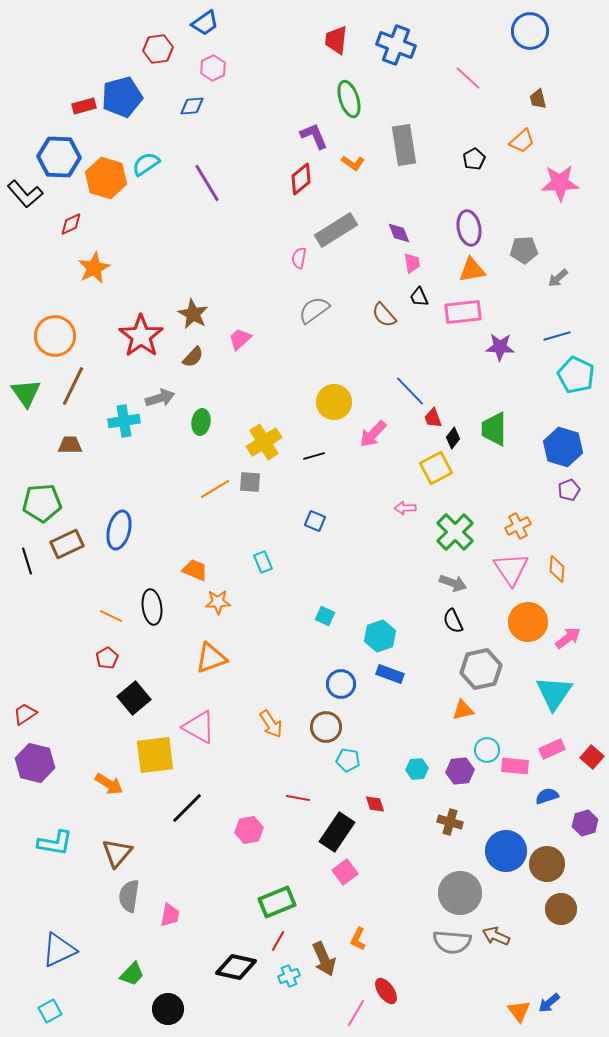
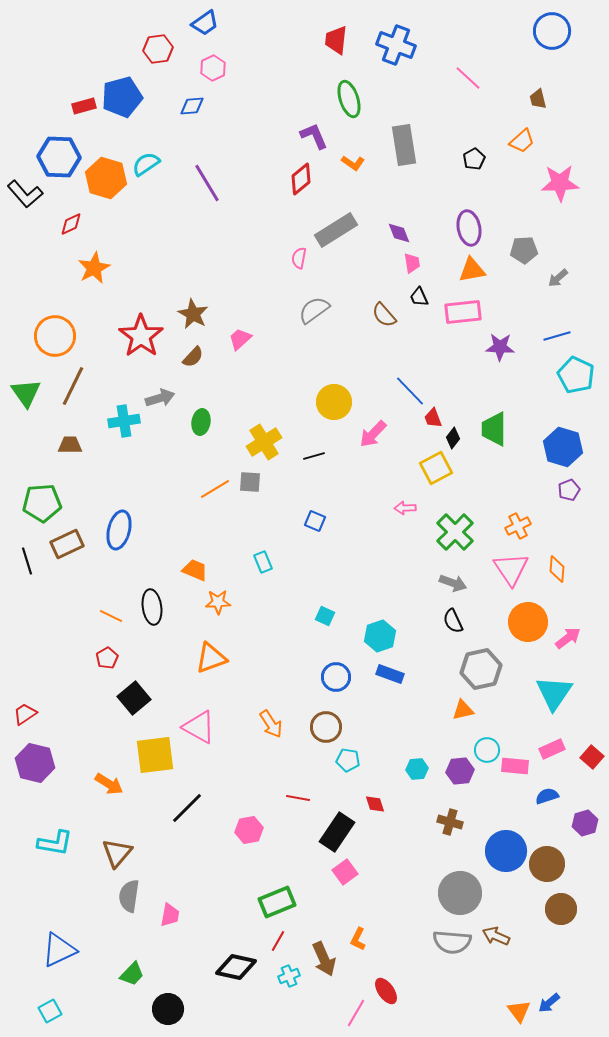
blue circle at (530, 31): moved 22 px right
blue circle at (341, 684): moved 5 px left, 7 px up
